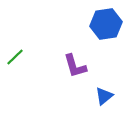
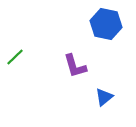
blue hexagon: rotated 20 degrees clockwise
blue triangle: moved 1 px down
